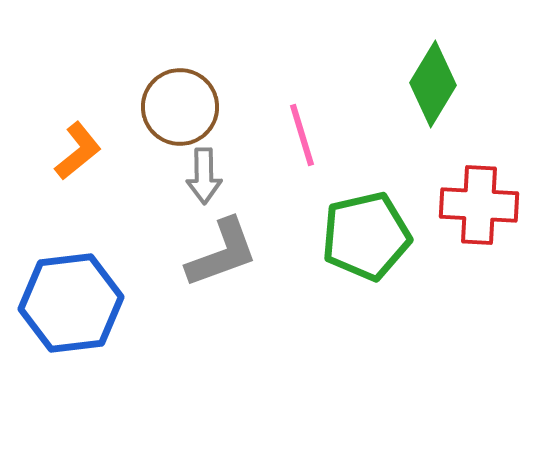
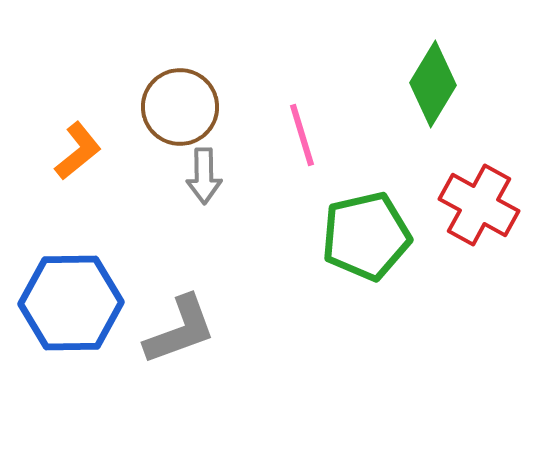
red cross: rotated 26 degrees clockwise
gray L-shape: moved 42 px left, 77 px down
blue hexagon: rotated 6 degrees clockwise
